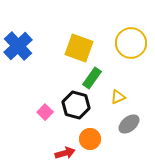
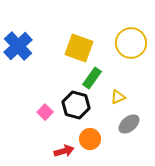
red arrow: moved 1 px left, 2 px up
